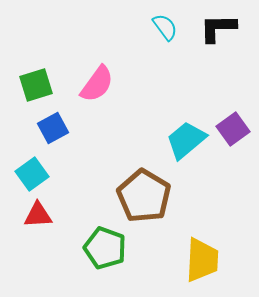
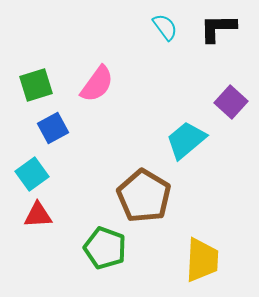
purple square: moved 2 px left, 27 px up; rotated 12 degrees counterclockwise
